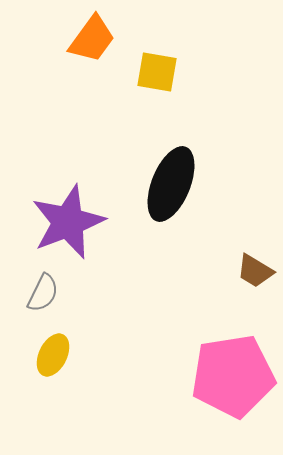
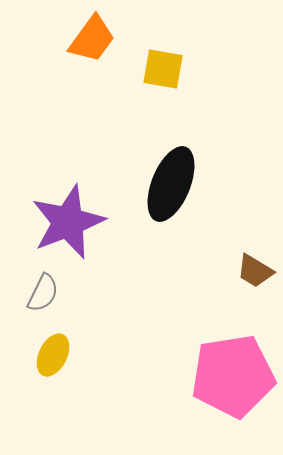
yellow square: moved 6 px right, 3 px up
